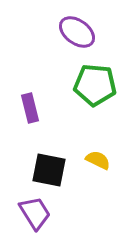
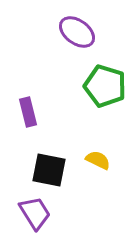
green pentagon: moved 10 px right, 1 px down; rotated 12 degrees clockwise
purple rectangle: moved 2 px left, 4 px down
